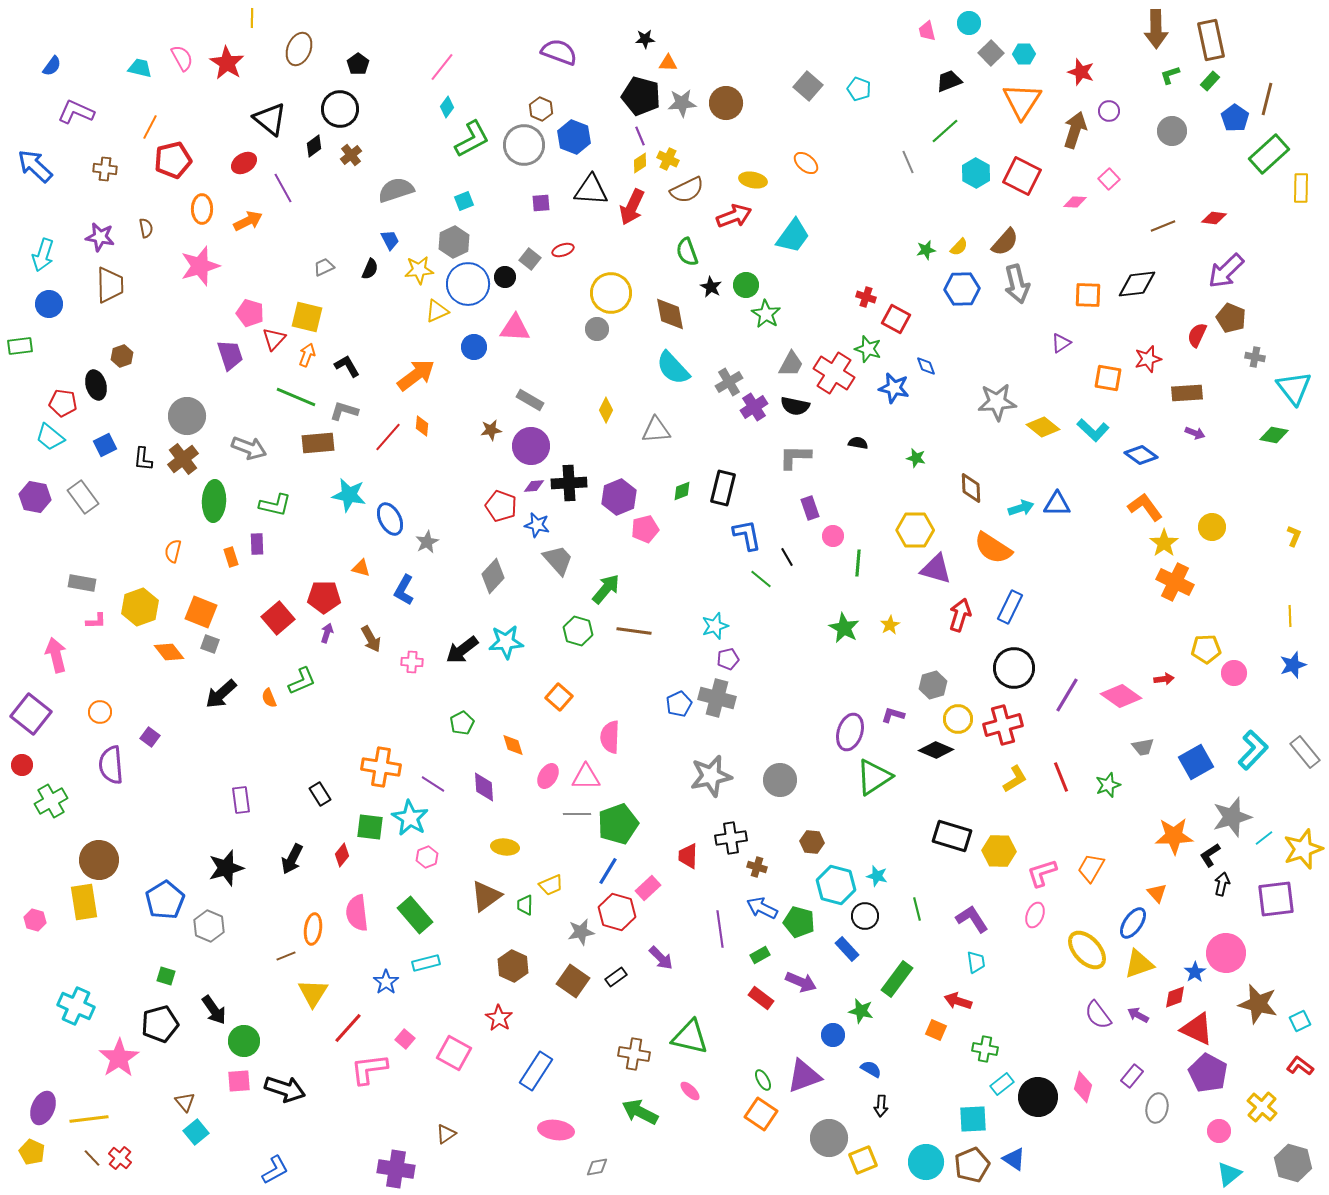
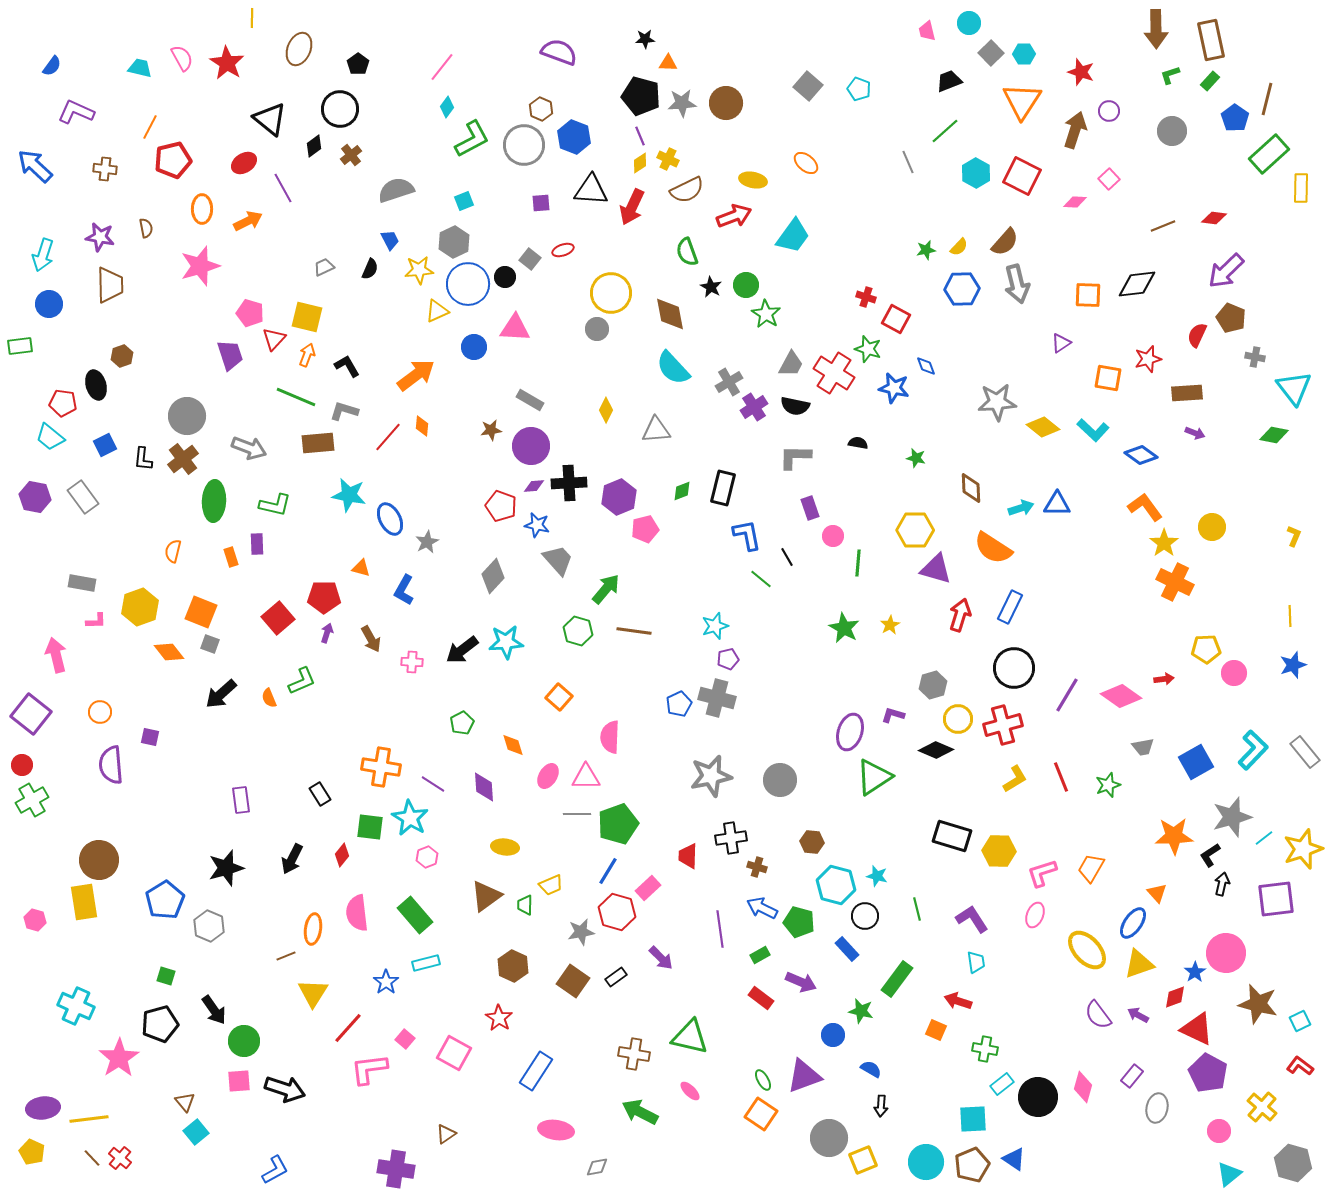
purple square at (150, 737): rotated 24 degrees counterclockwise
green cross at (51, 801): moved 19 px left, 1 px up
purple ellipse at (43, 1108): rotated 60 degrees clockwise
